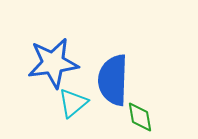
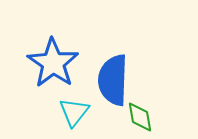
blue star: rotated 30 degrees counterclockwise
cyan triangle: moved 1 px right, 9 px down; rotated 12 degrees counterclockwise
